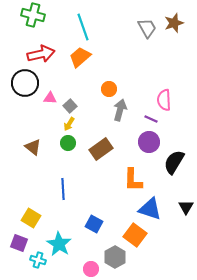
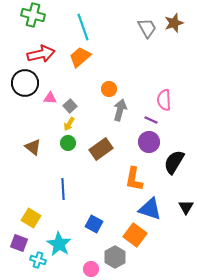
purple line: moved 1 px down
orange L-shape: moved 1 px right, 1 px up; rotated 10 degrees clockwise
